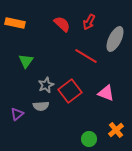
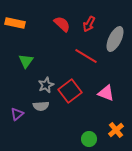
red arrow: moved 2 px down
